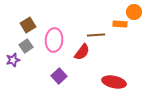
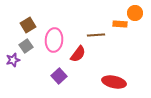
orange circle: moved 1 px right, 1 px down
red semicircle: moved 4 px left, 2 px down
